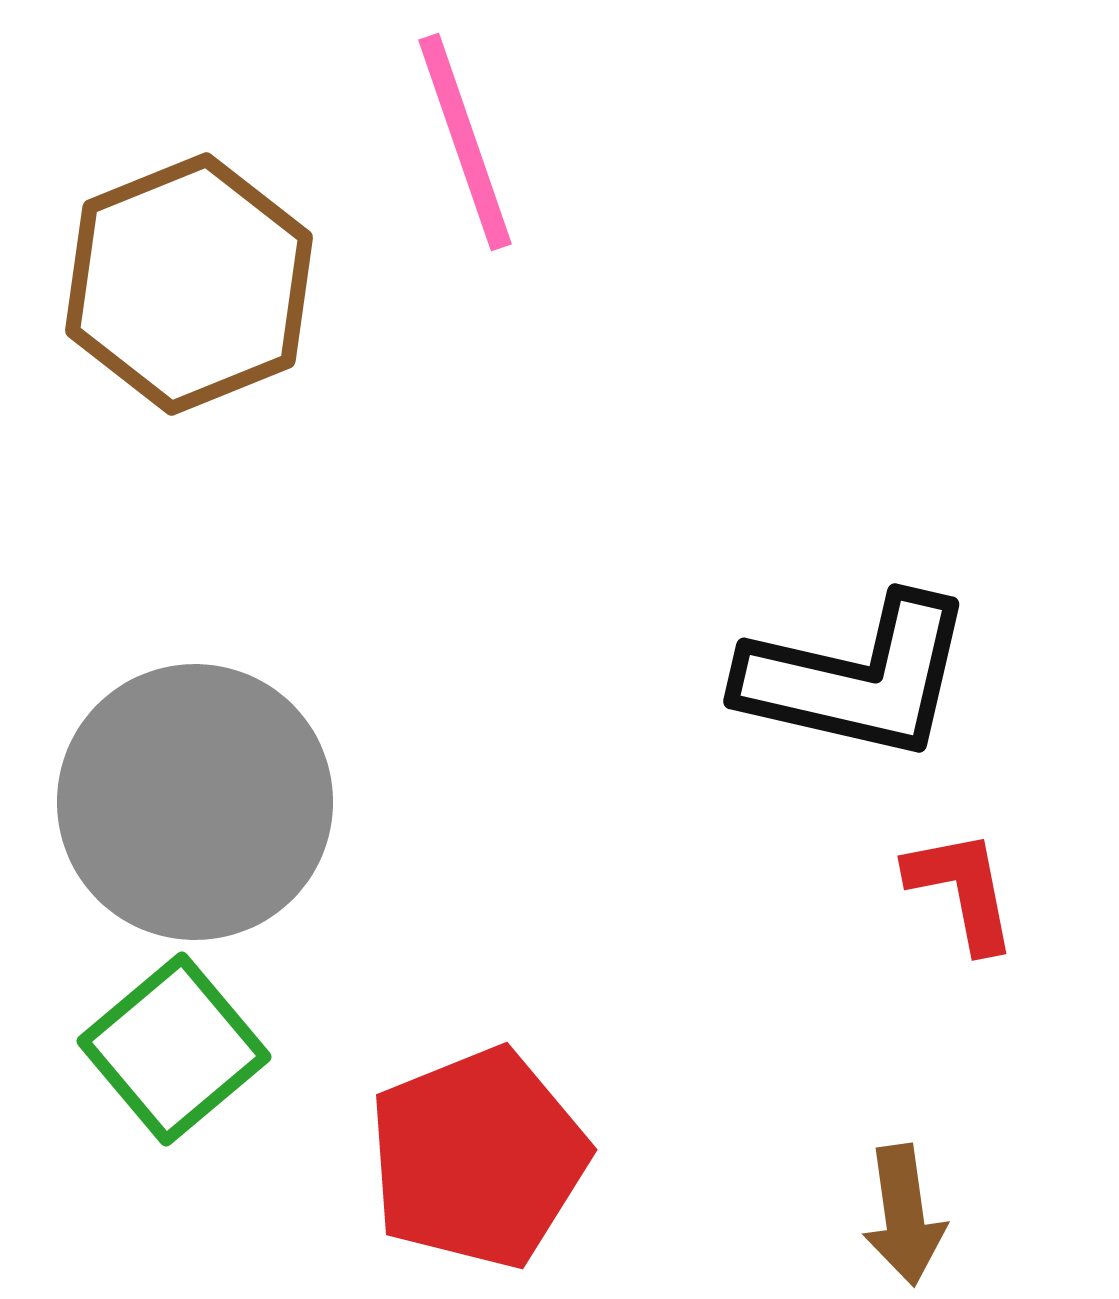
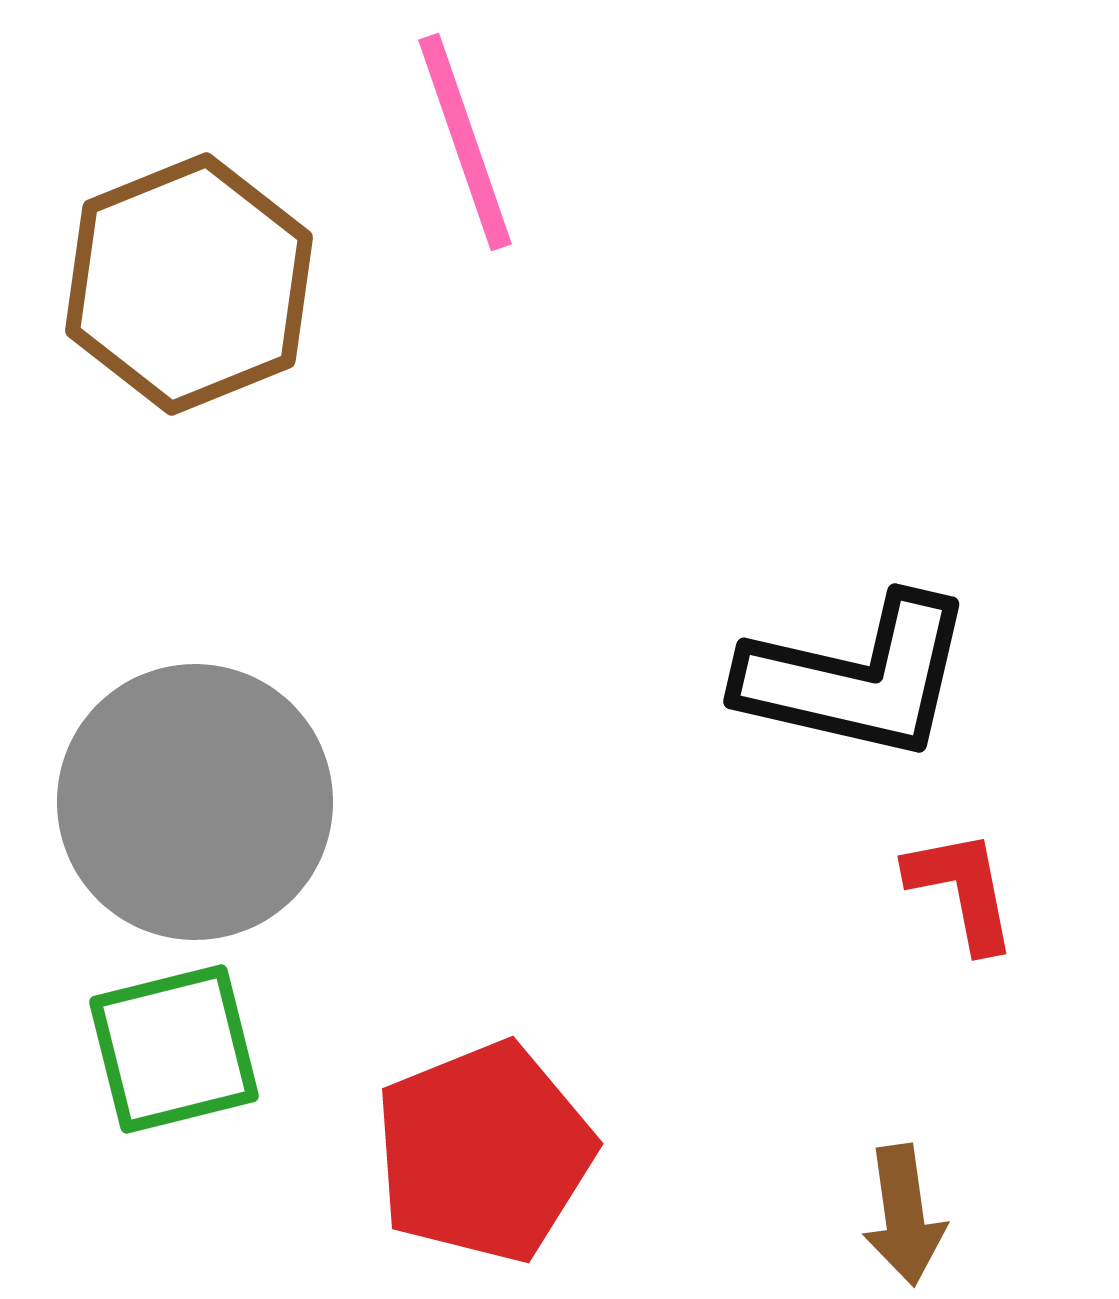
green square: rotated 26 degrees clockwise
red pentagon: moved 6 px right, 6 px up
